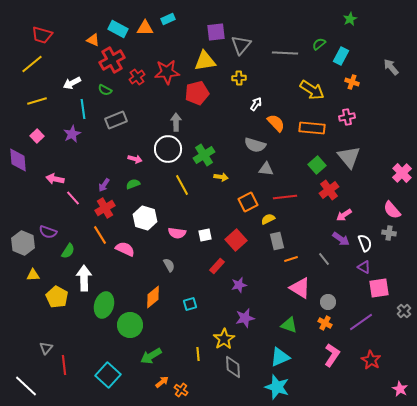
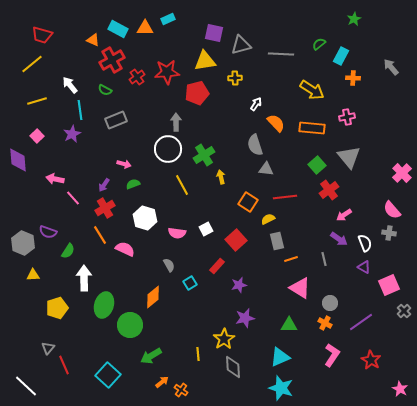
green star at (350, 19): moved 4 px right
purple square at (216, 32): moved 2 px left, 1 px down; rotated 18 degrees clockwise
gray triangle at (241, 45): rotated 35 degrees clockwise
gray line at (285, 53): moved 4 px left, 1 px down
yellow cross at (239, 78): moved 4 px left
orange cross at (352, 82): moved 1 px right, 4 px up; rotated 16 degrees counterclockwise
white arrow at (72, 83): moved 2 px left, 2 px down; rotated 78 degrees clockwise
cyan line at (83, 109): moved 3 px left, 1 px down
gray semicircle at (255, 145): rotated 55 degrees clockwise
pink arrow at (135, 159): moved 11 px left, 5 px down
yellow arrow at (221, 177): rotated 112 degrees counterclockwise
orange square at (248, 202): rotated 30 degrees counterclockwise
white square at (205, 235): moved 1 px right, 6 px up; rotated 16 degrees counterclockwise
purple arrow at (341, 239): moved 2 px left
gray line at (324, 259): rotated 24 degrees clockwise
pink square at (379, 288): moved 10 px right, 3 px up; rotated 15 degrees counterclockwise
yellow pentagon at (57, 297): moved 11 px down; rotated 25 degrees clockwise
gray circle at (328, 302): moved 2 px right, 1 px down
cyan square at (190, 304): moved 21 px up; rotated 16 degrees counterclockwise
green triangle at (289, 325): rotated 18 degrees counterclockwise
gray triangle at (46, 348): moved 2 px right
red line at (64, 365): rotated 18 degrees counterclockwise
cyan star at (277, 387): moved 4 px right, 1 px down
